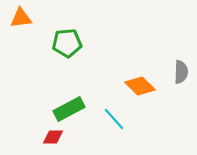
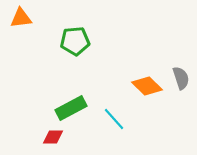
green pentagon: moved 8 px right, 2 px up
gray semicircle: moved 6 px down; rotated 20 degrees counterclockwise
orange diamond: moved 7 px right
green rectangle: moved 2 px right, 1 px up
